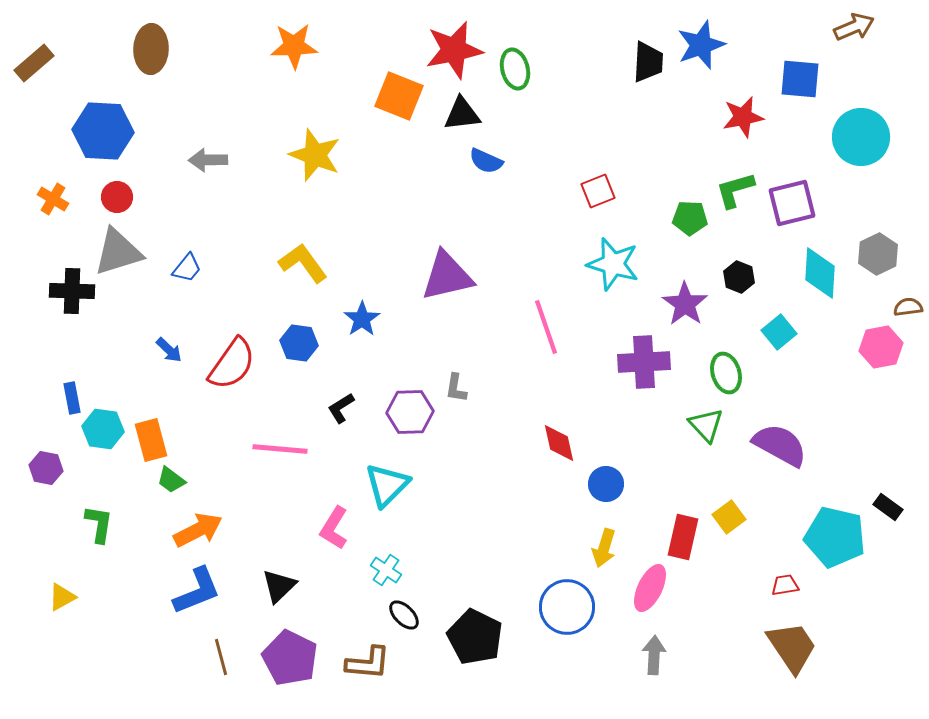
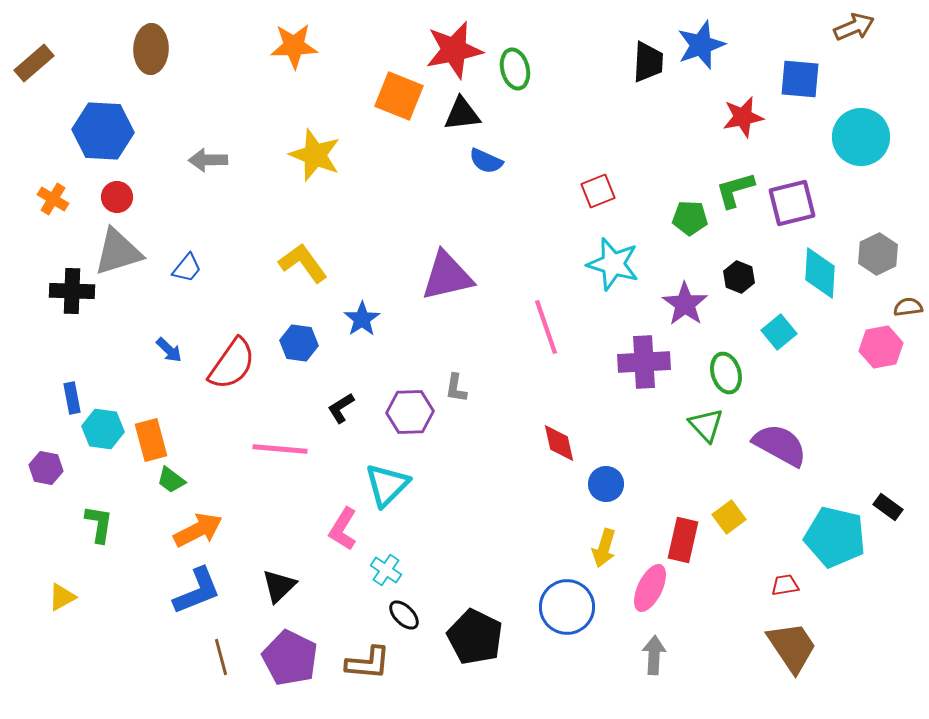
pink L-shape at (334, 528): moved 9 px right, 1 px down
red rectangle at (683, 537): moved 3 px down
